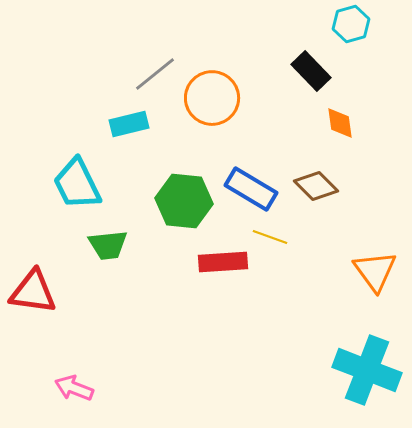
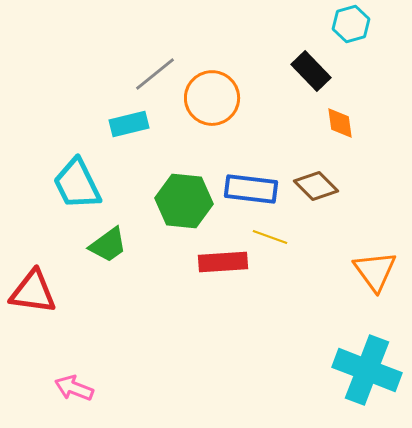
blue rectangle: rotated 24 degrees counterclockwise
green trapezoid: rotated 30 degrees counterclockwise
